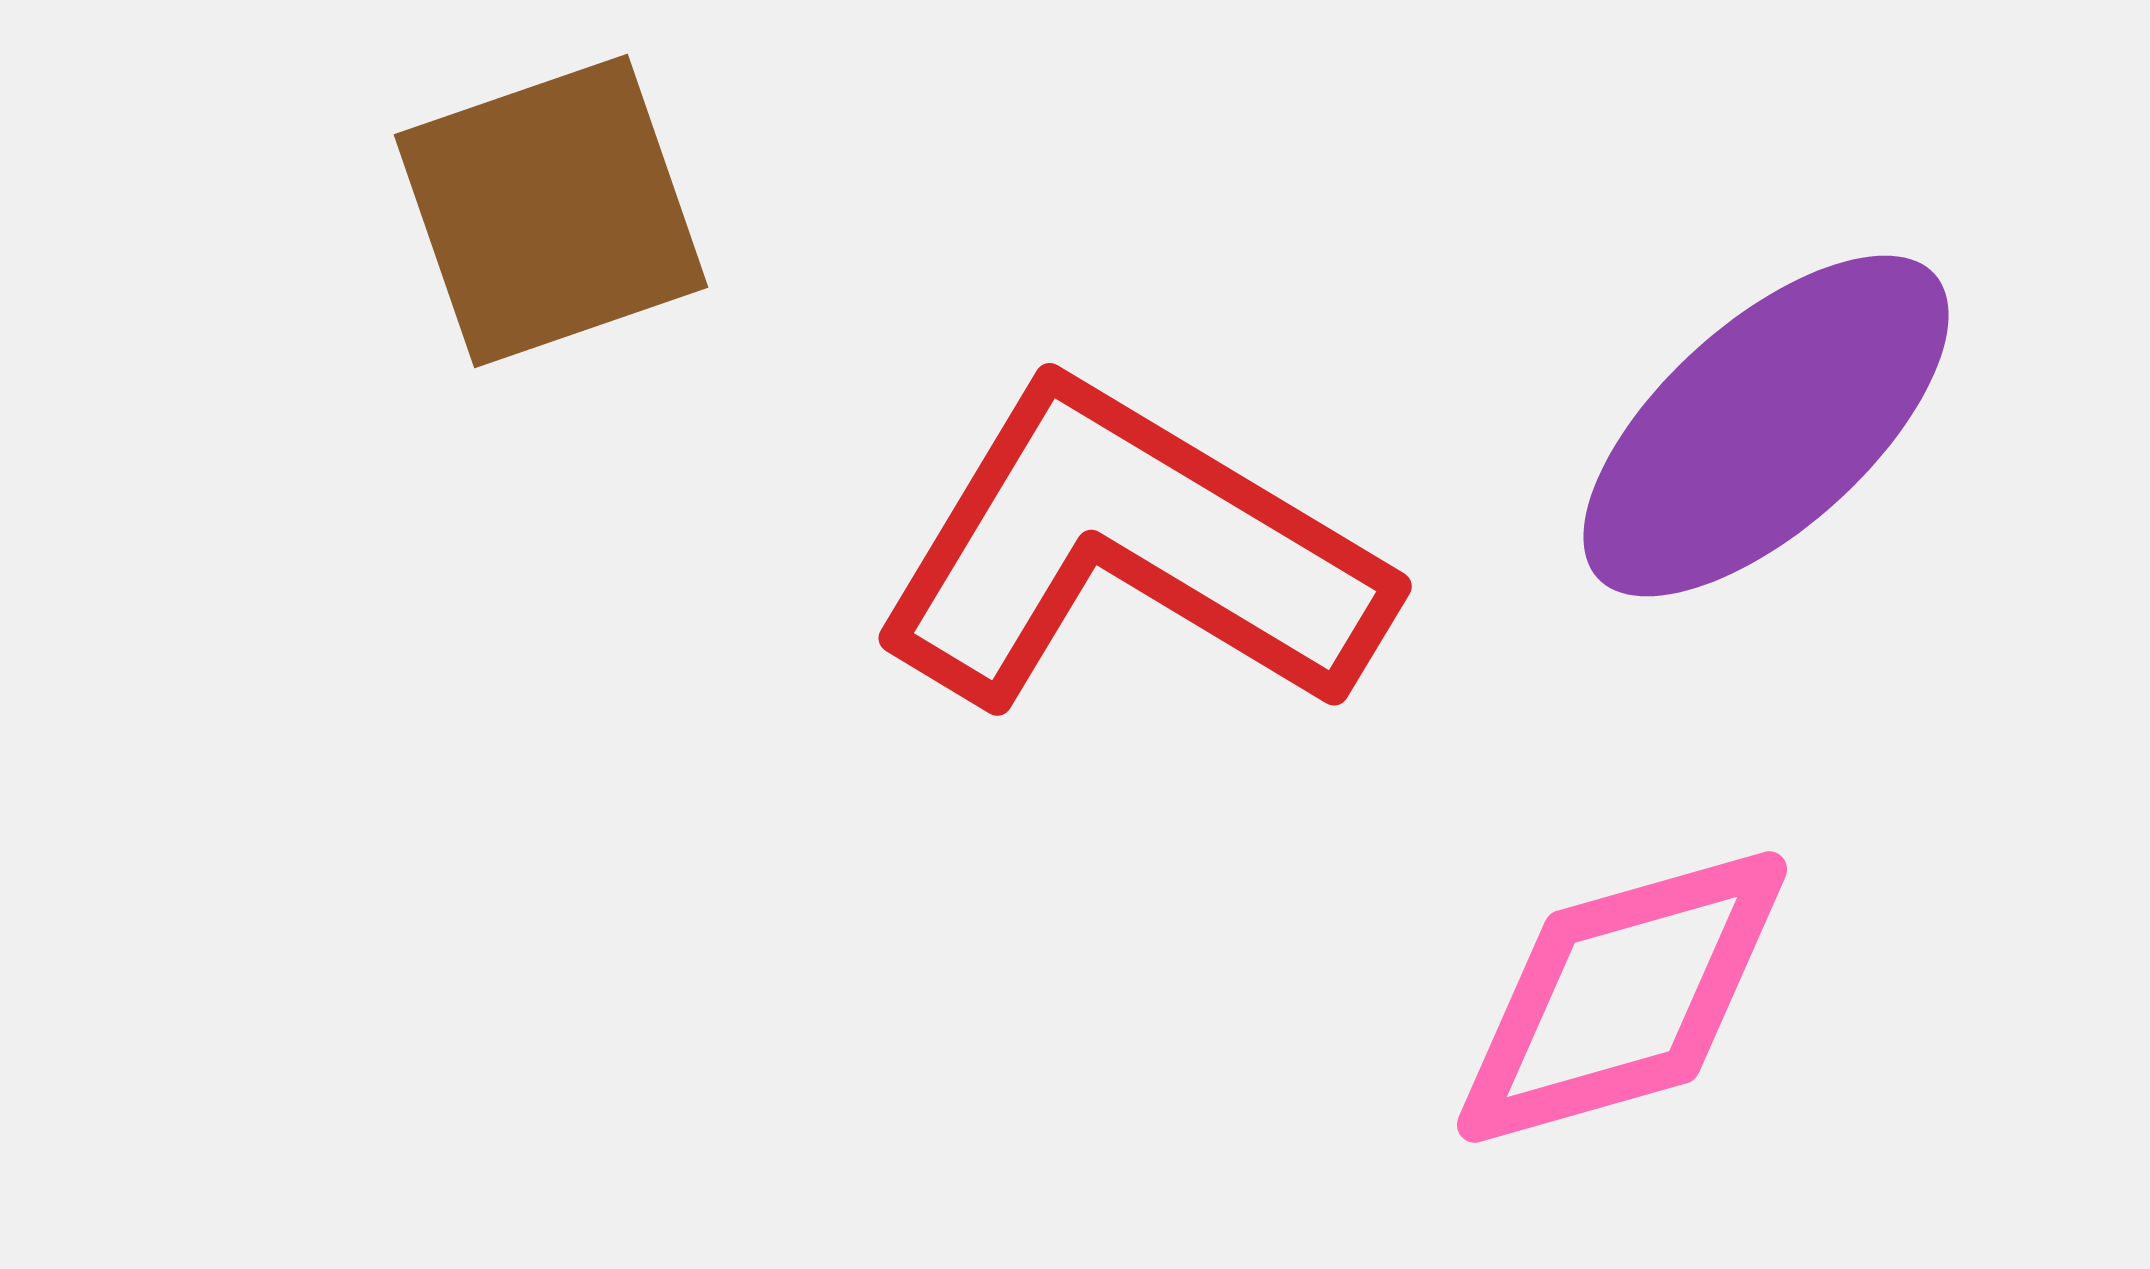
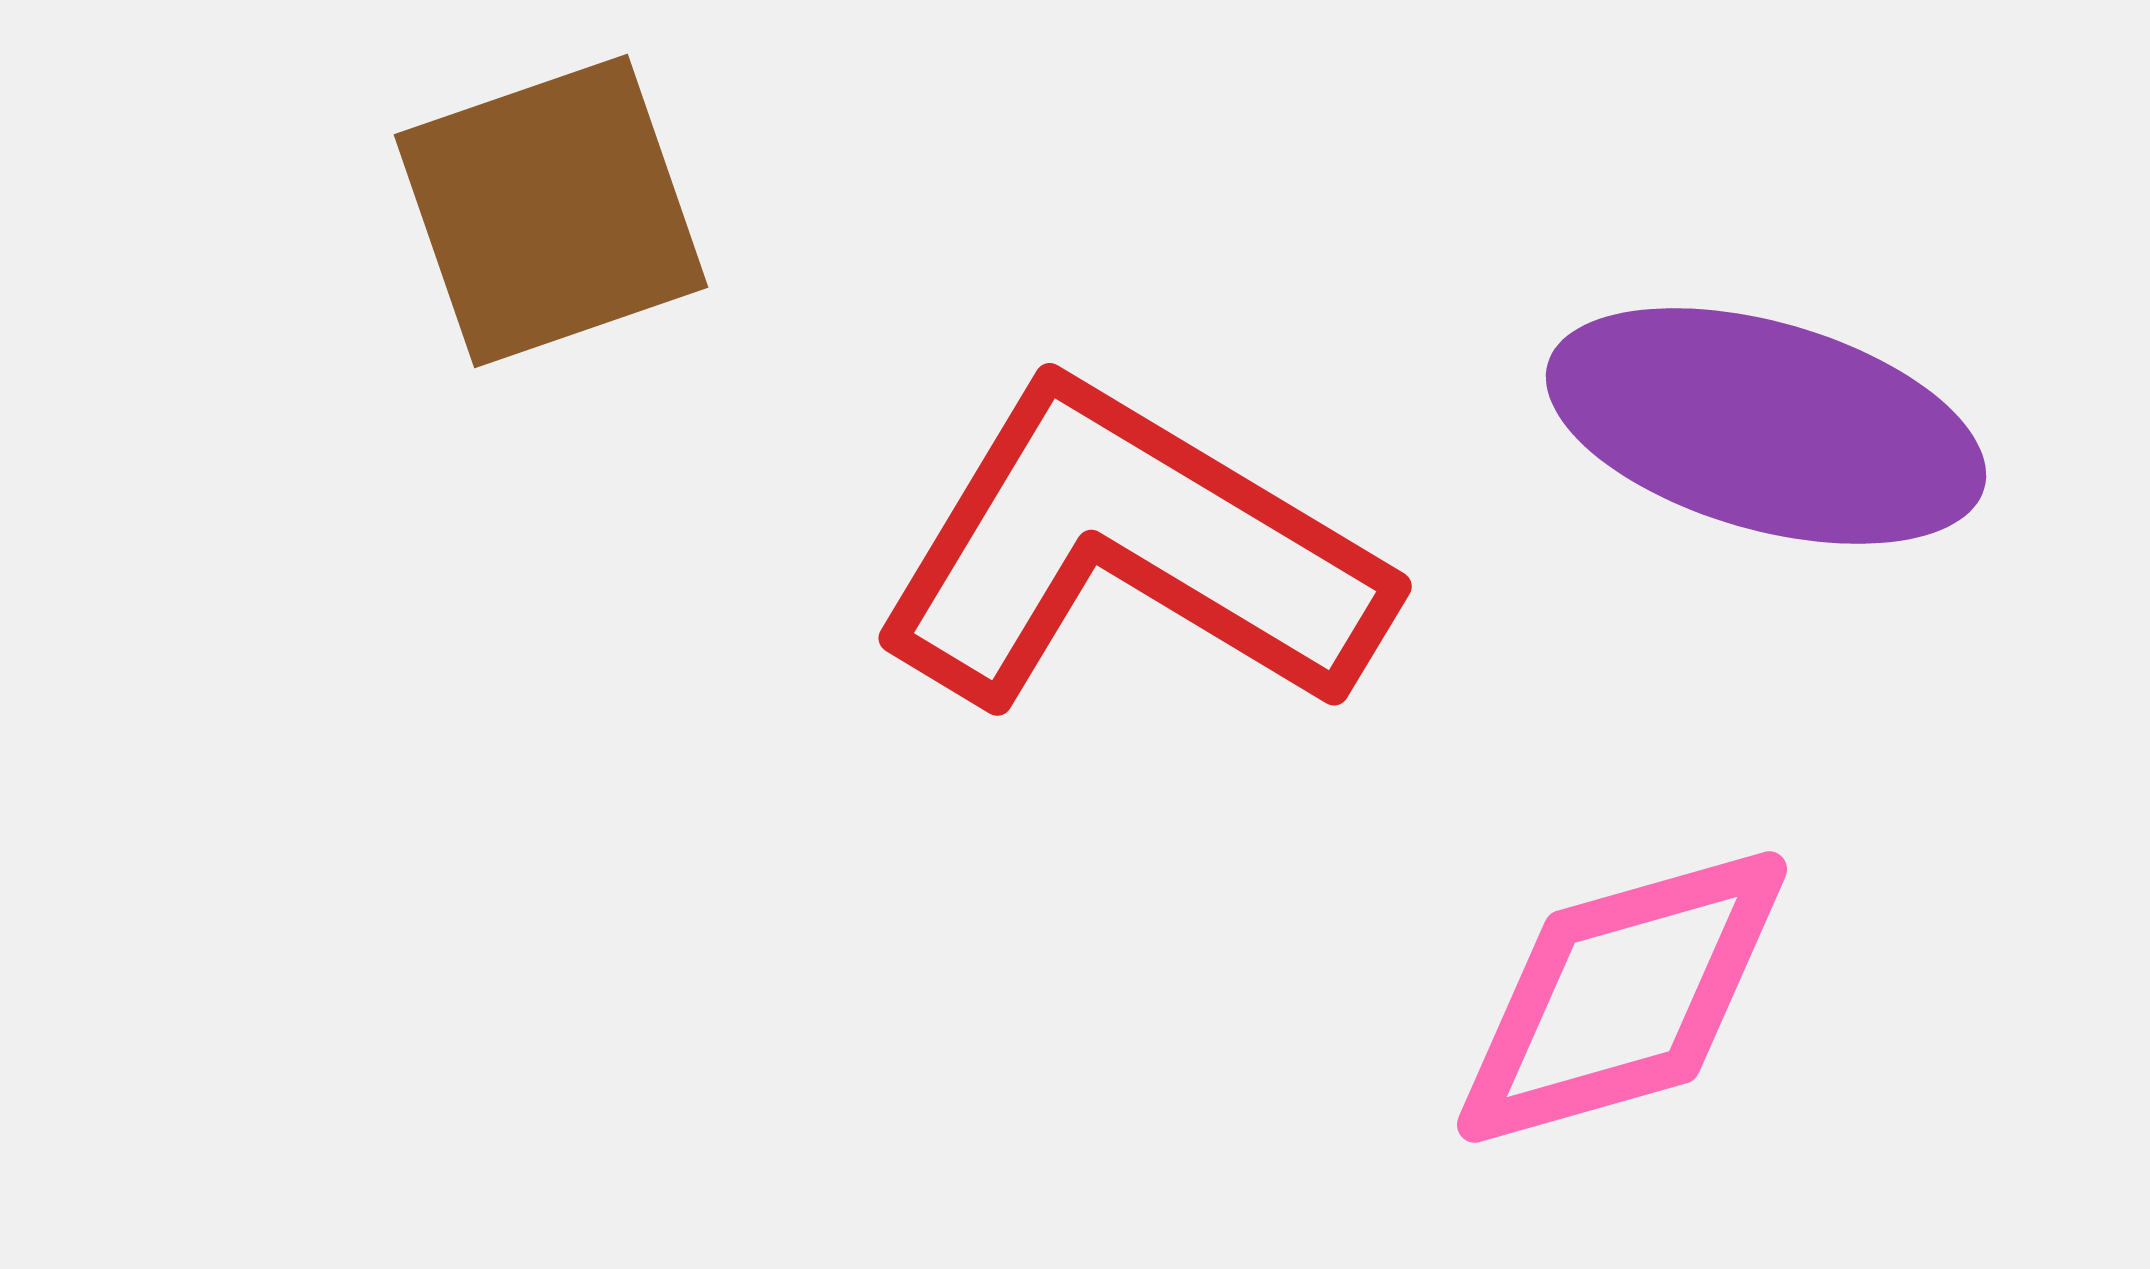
purple ellipse: rotated 58 degrees clockwise
